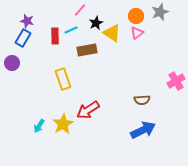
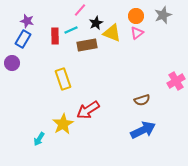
gray star: moved 3 px right, 3 px down
yellow triangle: rotated 12 degrees counterclockwise
blue rectangle: moved 1 px down
brown rectangle: moved 5 px up
brown semicircle: rotated 14 degrees counterclockwise
cyan arrow: moved 13 px down
